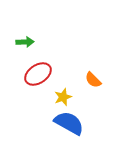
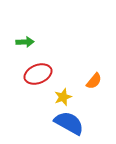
red ellipse: rotated 12 degrees clockwise
orange semicircle: moved 1 px right, 1 px down; rotated 96 degrees counterclockwise
